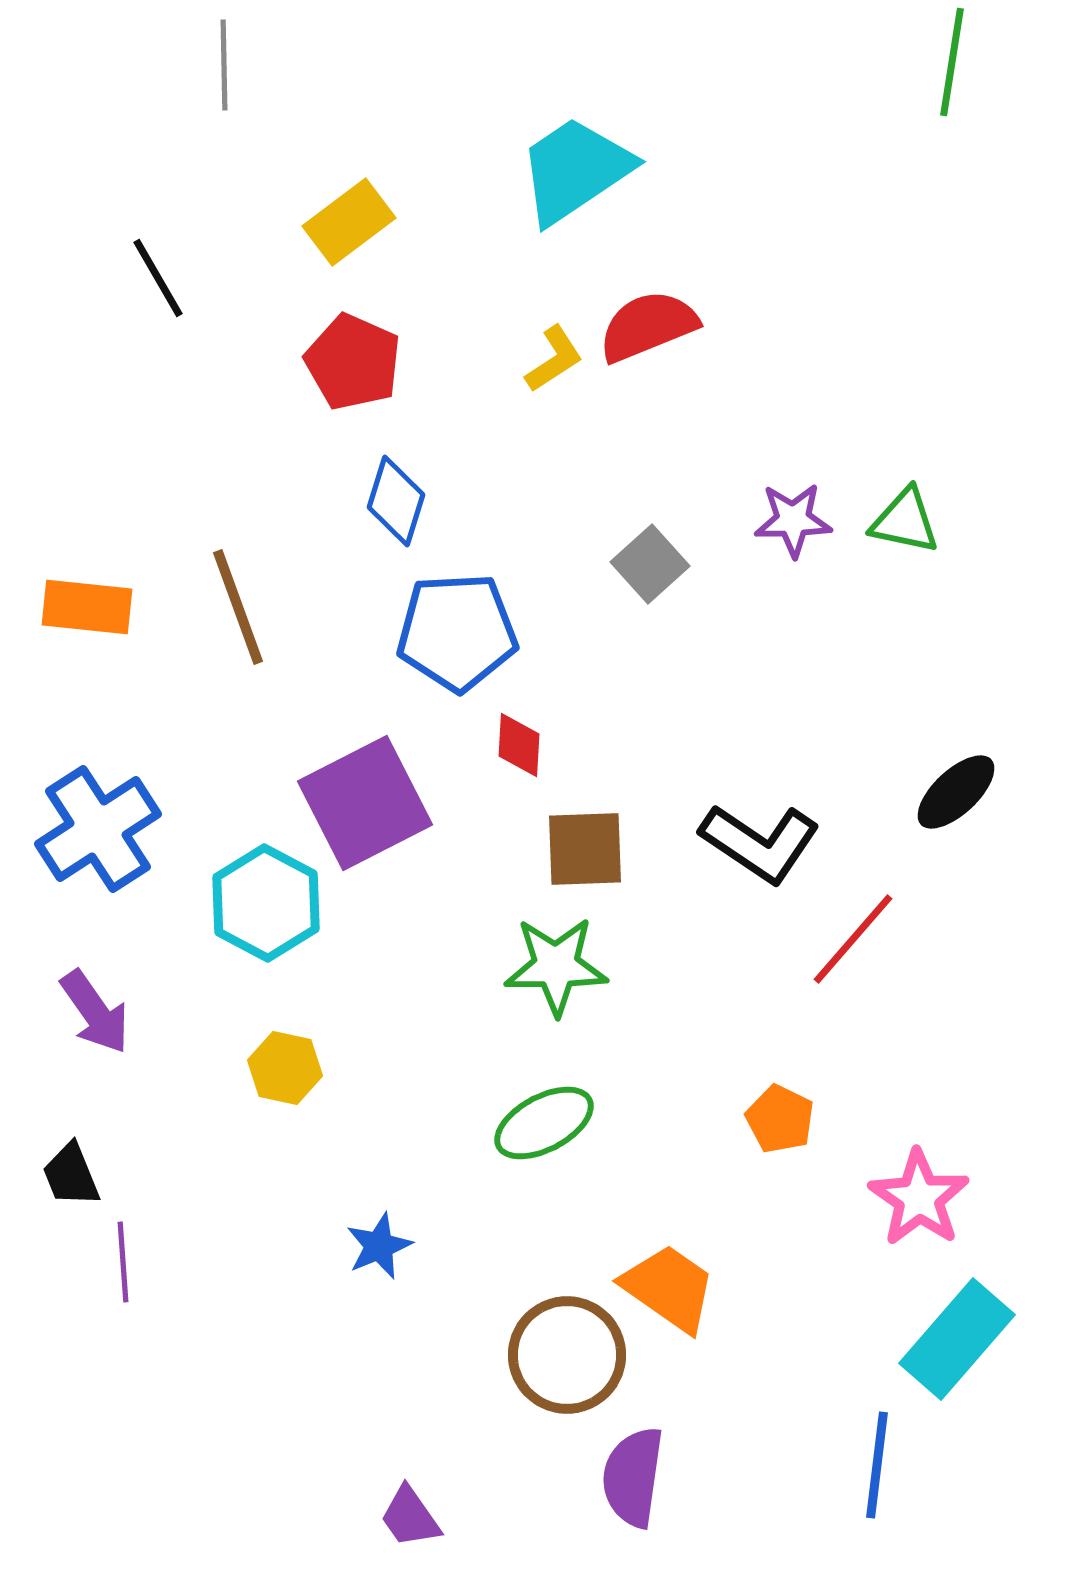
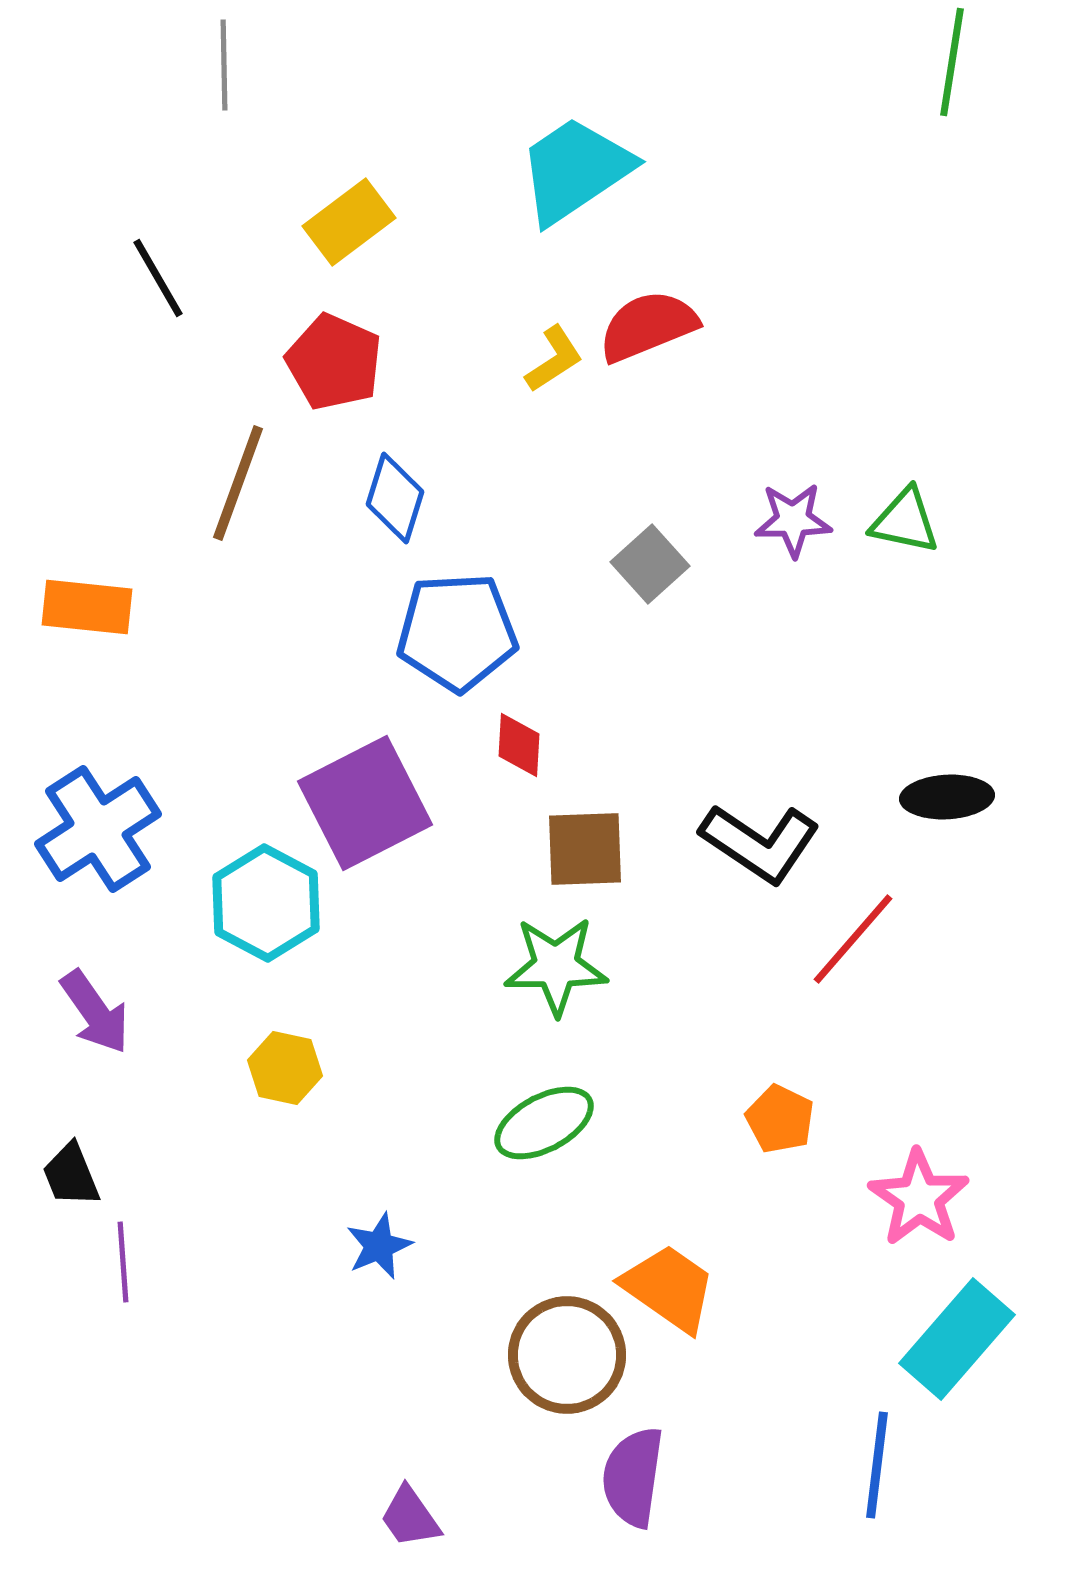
red pentagon: moved 19 px left
blue diamond: moved 1 px left, 3 px up
brown line: moved 124 px up; rotated 40 degrees clockwise
black ellipse: moved 9 px left, 5 px down; rotated 40 degrees clockwise
